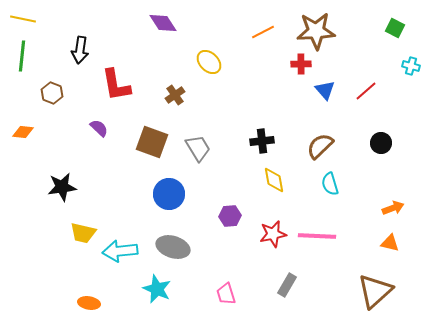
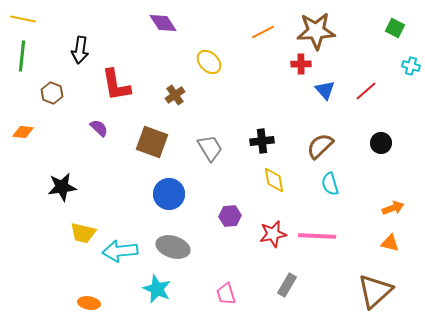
gray trapezoid: moved 12 px right
